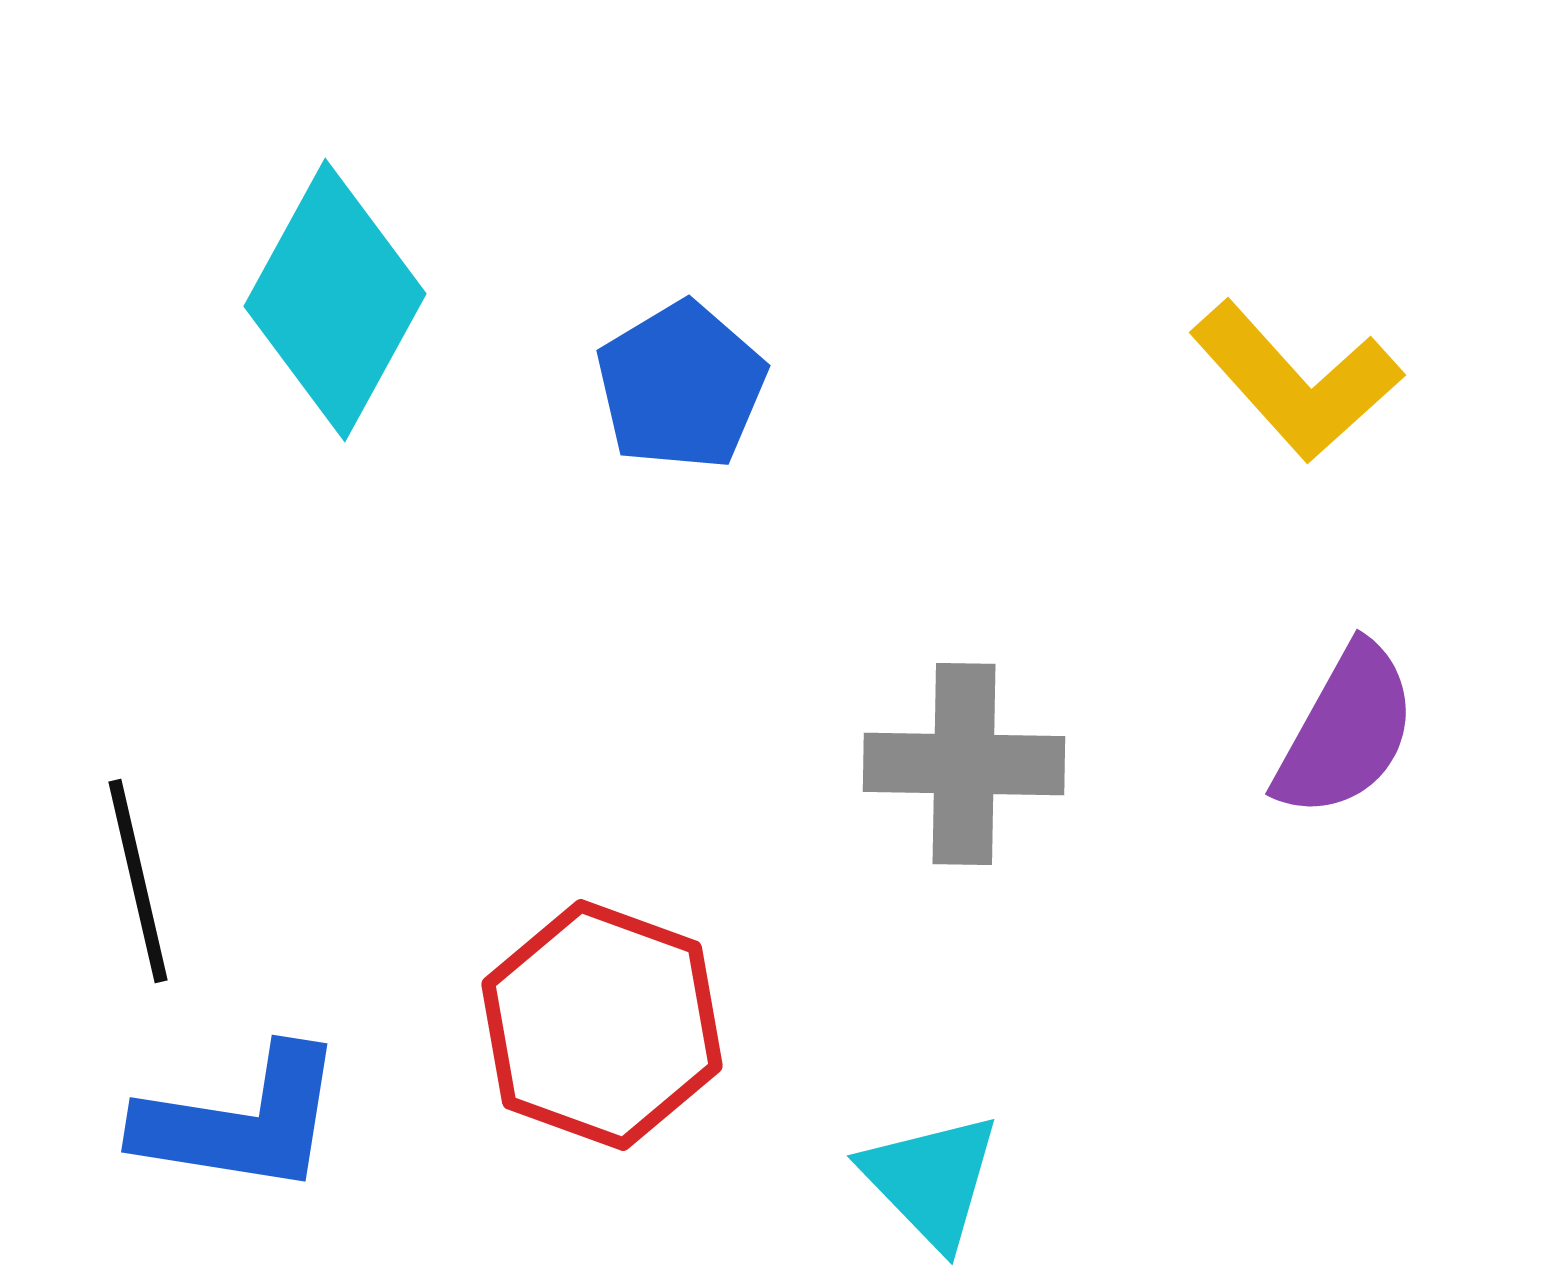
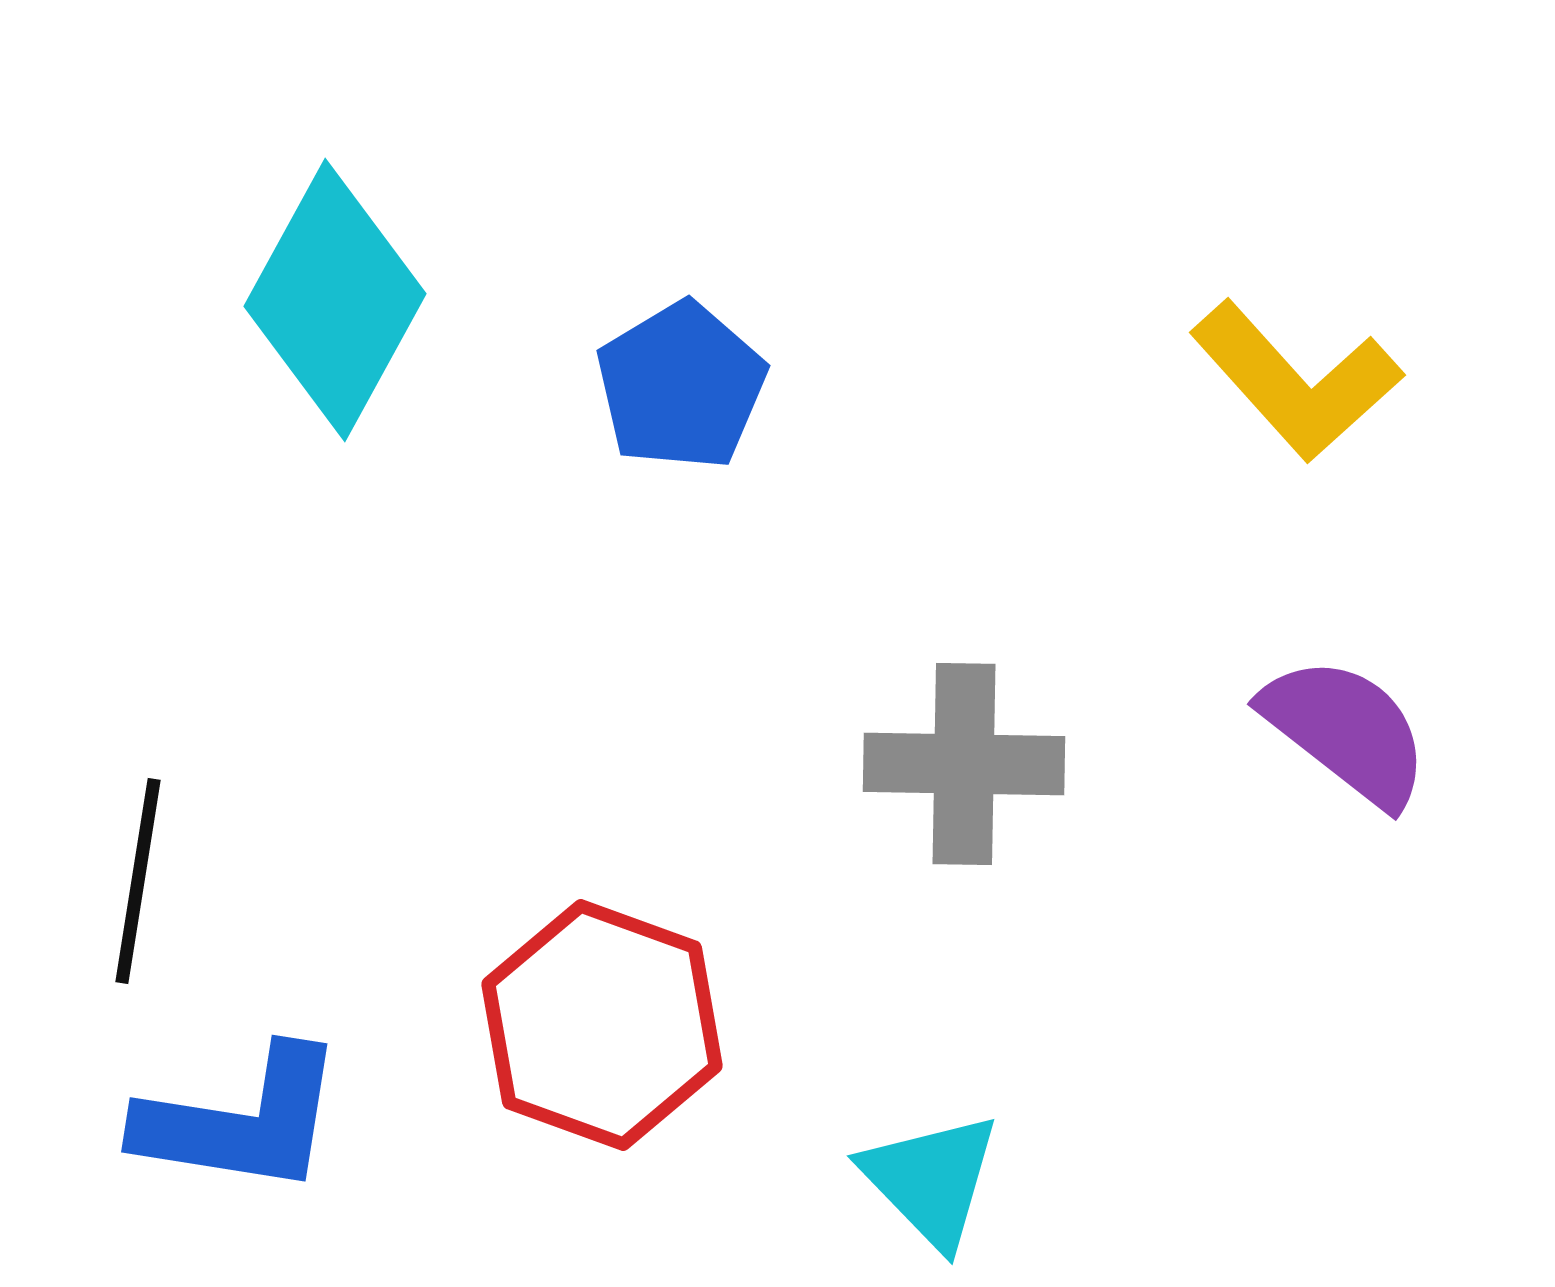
purple semicircle: rotated 81 degrees counterclockwise
black line: rotated 22 degrees clockwise
